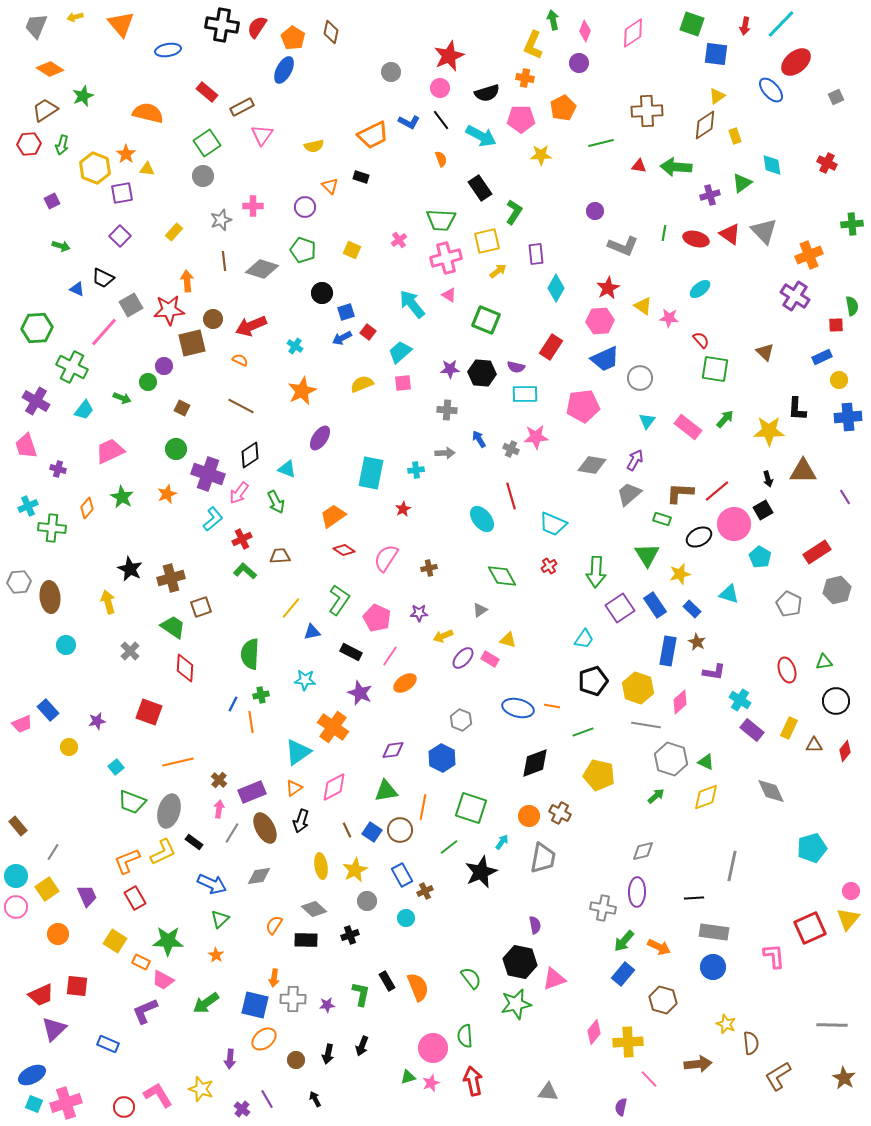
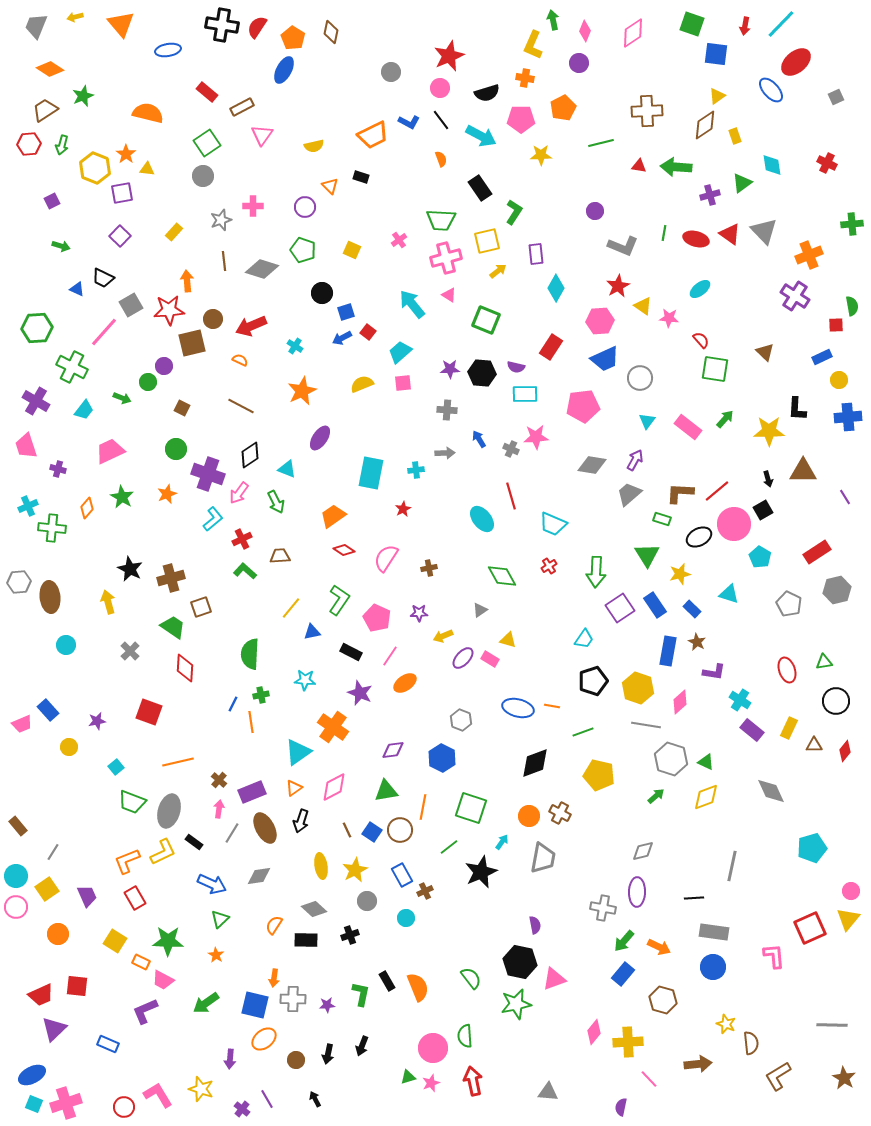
red star at (608, 288): moved 10 px right, 2 px up
